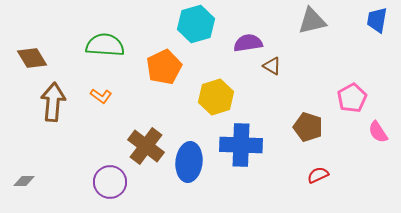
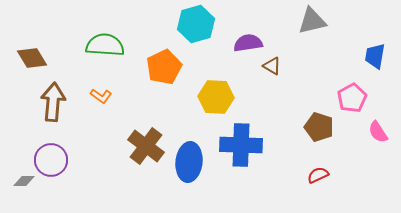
blue trapezoid: moved 2 px left, 36 px down
yellow hexagon: rotated 20 degrees clockwise
brown pentagon: moved 11 px right
purple circle: moved 59 px left, 22 px up
